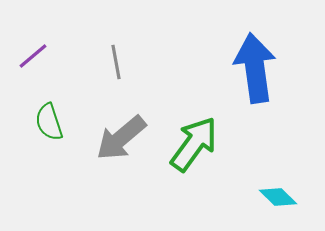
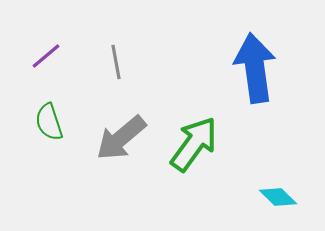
purple line: moved 13 px right
